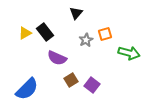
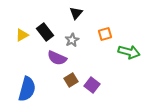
yellow triangle: moved 3 px left, 2 px down
gray star: moved 14 px left
green arrow: moved 1 px up
blue semicircle: rotated 30 degrees counterclockwise
